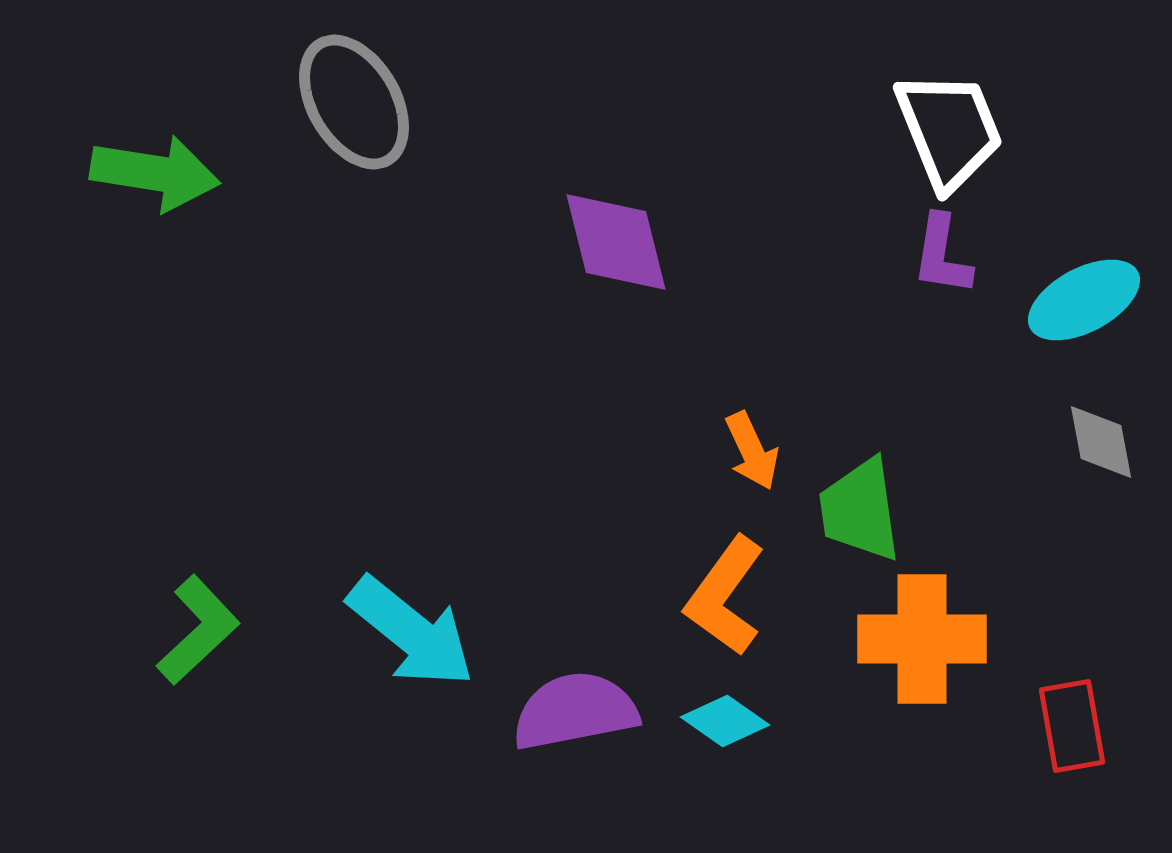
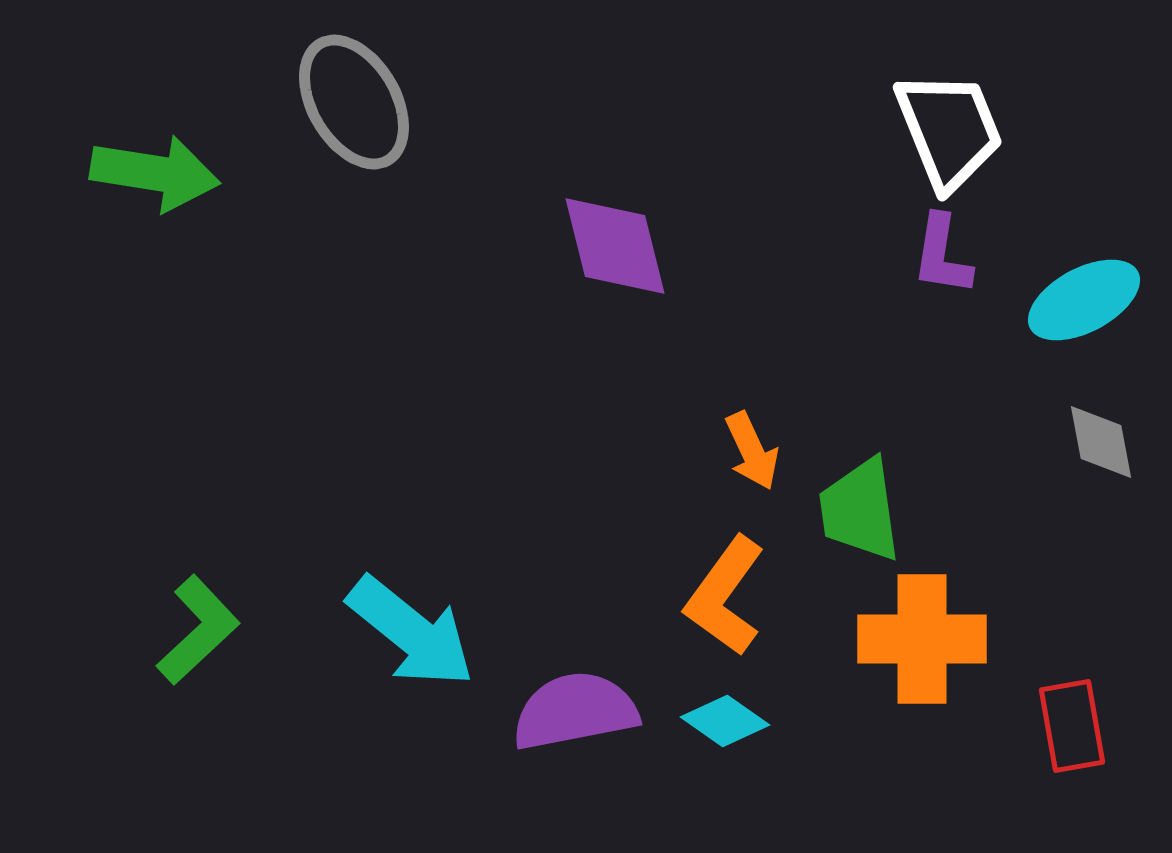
purple diamond: moved 1 px left, 4 px down
